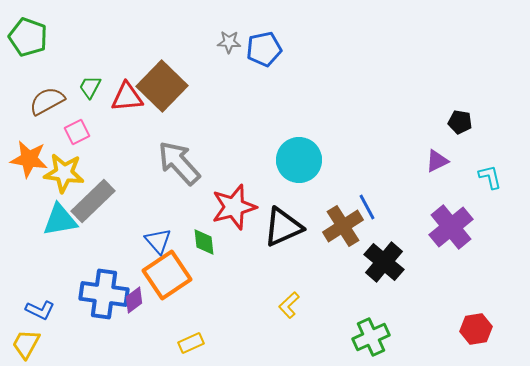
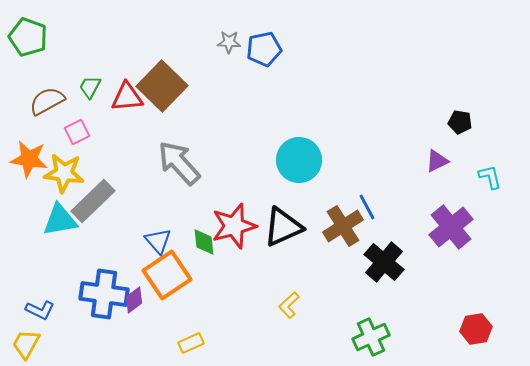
red star: moved 19 px down
